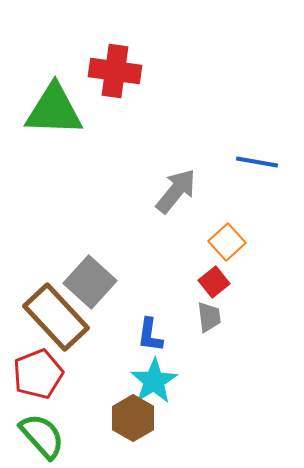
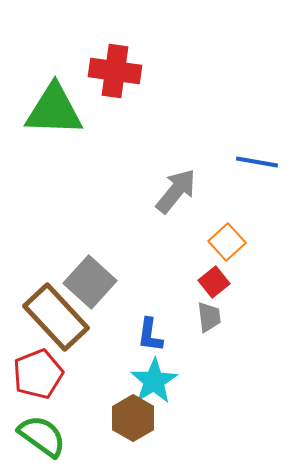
green semicircle: rotated 12 degrees counterclockwise
